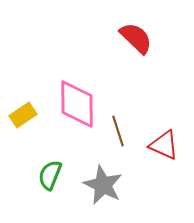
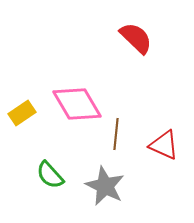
pink diamond: rotated 30 degrees counterclockwise
yellow rectangle: moved 1 px left, 2 px up
brown line: moved 2 px left, 3 px down; rotated 24 degrees clockwise
green semicircle: rotated 64 degrees counterclockwise
gray star: moved 2 px right, 1 px down
